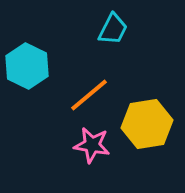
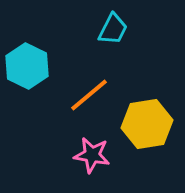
pink star: moved 10 px down
